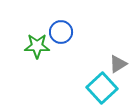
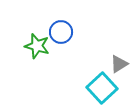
green star: rotated 15 degrees clockwise
gray triangle: moved 1 px right
